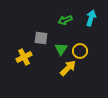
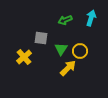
yellow cross: rotated 14 degrees counterclockwise
